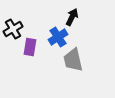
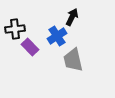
black cross: moved 2 px right; rotated 24 degrees clockwise
blue cross: moved 1 px left, 1 px up
purple rectangle: rotated 54 degrees counterclockwise
